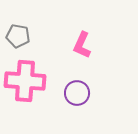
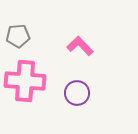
gray pentagon: rotated 15 degrees counterclockwise
pink L-shape: moved 2 px left, 1 px down; rotated 112 degrees clockwise
